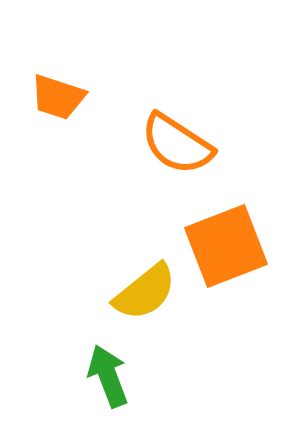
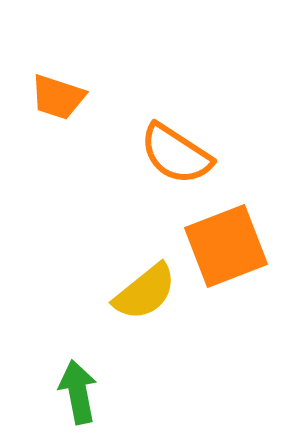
orange semicircle: moved 1 px left, 10 px down
green arrow: moved 30 px left, 16 px down; rotated 10 degrees clockwise
